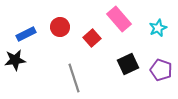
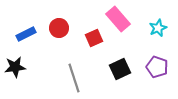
pink rectangle: moved 1 px left
red circle: moved 1 px left, 1 px down
red square: moved 2 px right; rotated 18 degrees clockwise
black star: moved 7 px down
black square: moved 8 px left, 5 px down
purple pentagon: moved 4 px left, 3 px up
